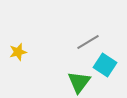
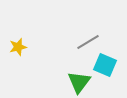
yellow star: moved 5 px up
cyan square: rotated 10 degrees counterclockwise
